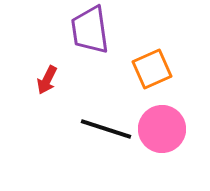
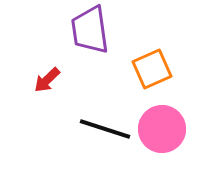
red arrow: rotated 20 degrees clockwise
black line: moved 1 px left
